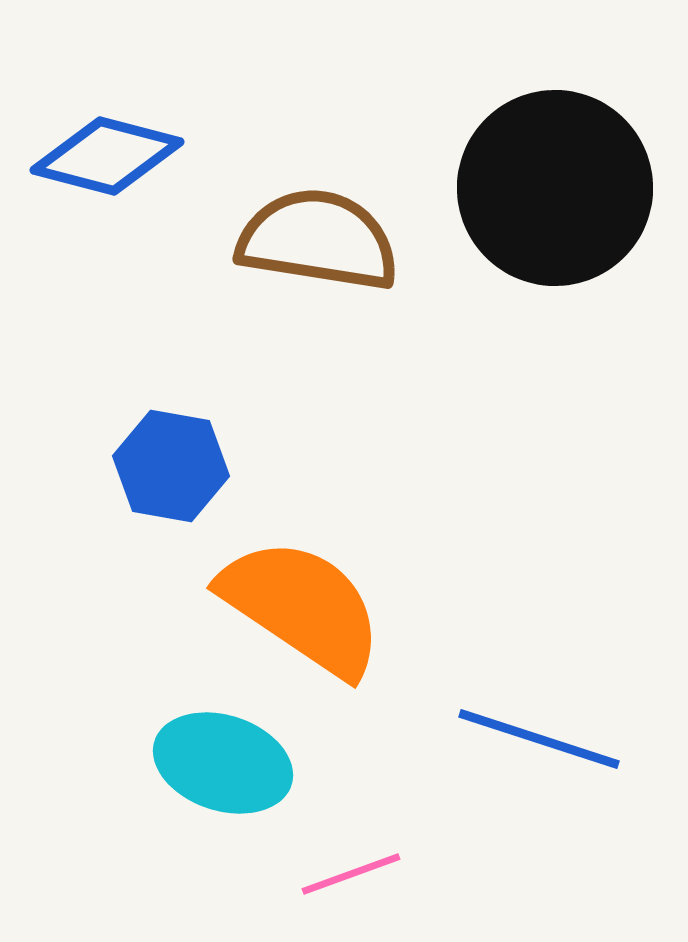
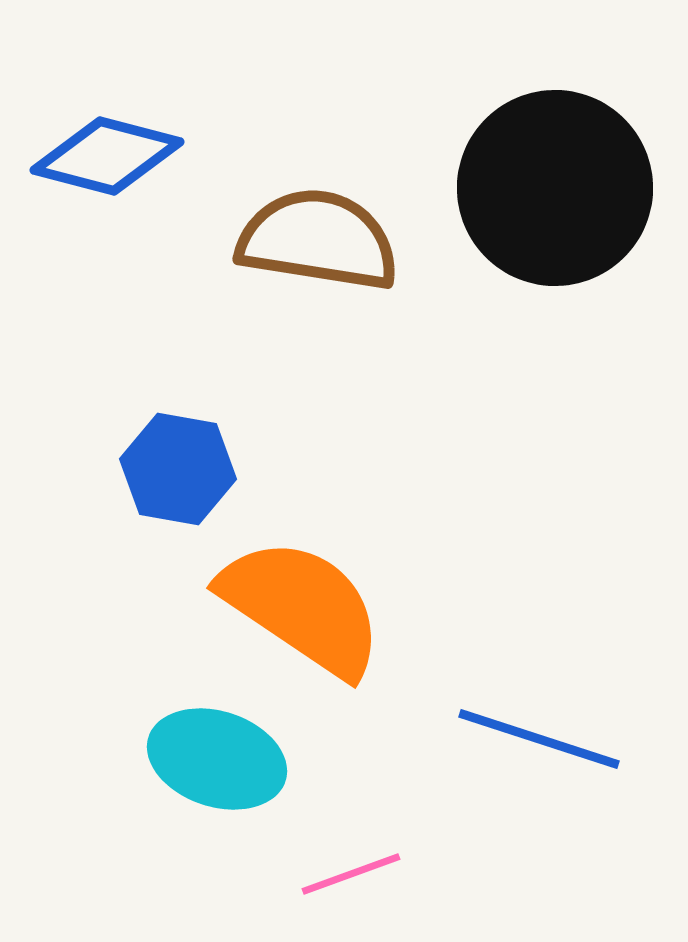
blue hexagon: moved 7 px right, 3 px down
cyan ellipse: moved 6 px left, 4 px up
